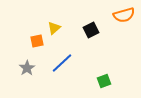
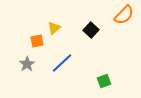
orange semicircle: rotated 30 degrees counterclockwise
black square: rotated 21 degrees counterclockwise
gray star: moved 4 px up
